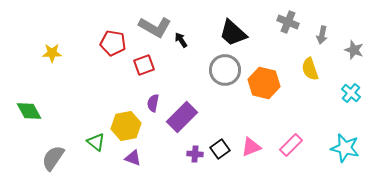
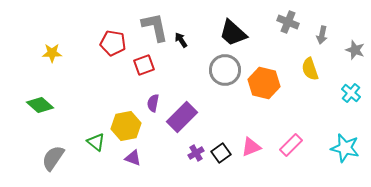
gray L-shape: rotated 132 degrees counterclockwise
gray star: moved 1 px right
green diamond: moved 11 px right, 6 px up; rotated 20 degrees counterclockwise
black square: moved 1 px right, 4 px down
purple cross: moved 1 px right, 1 px up; rotated 35 degrees counterclockwise
